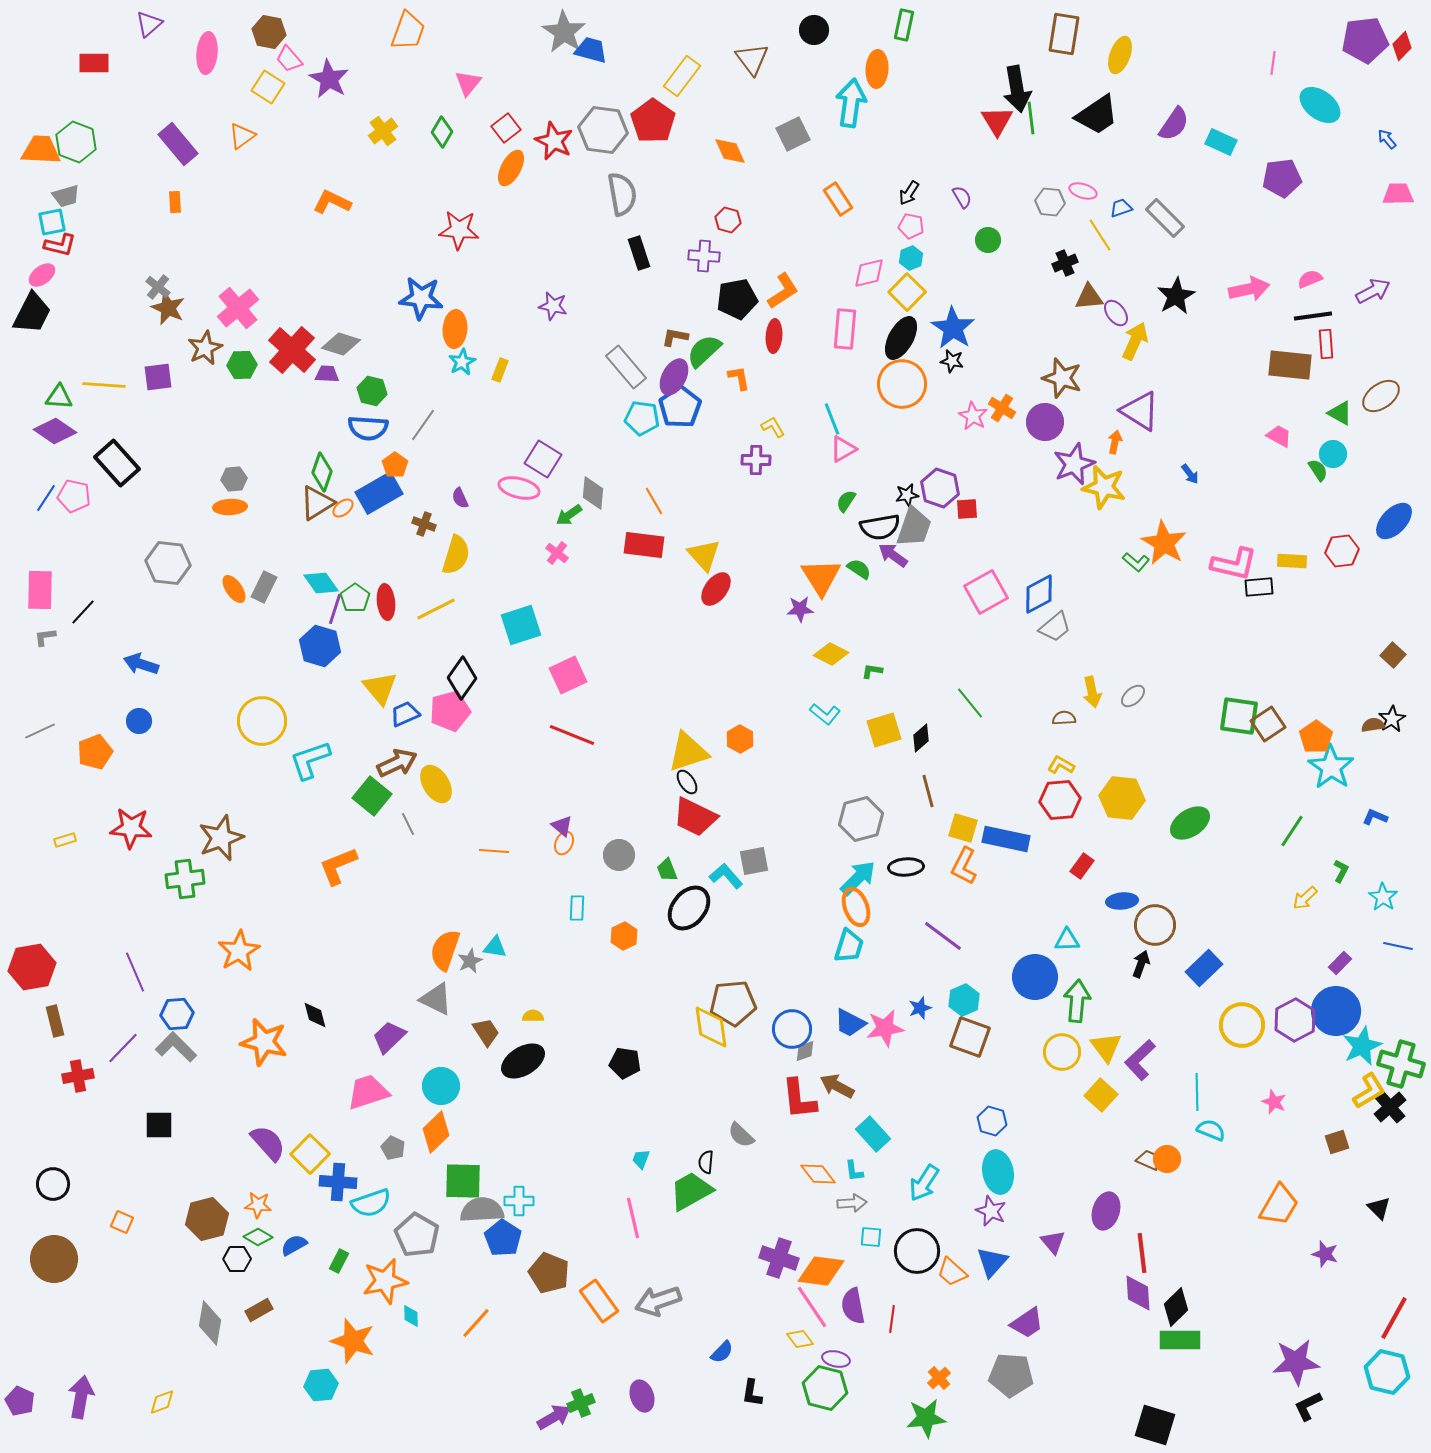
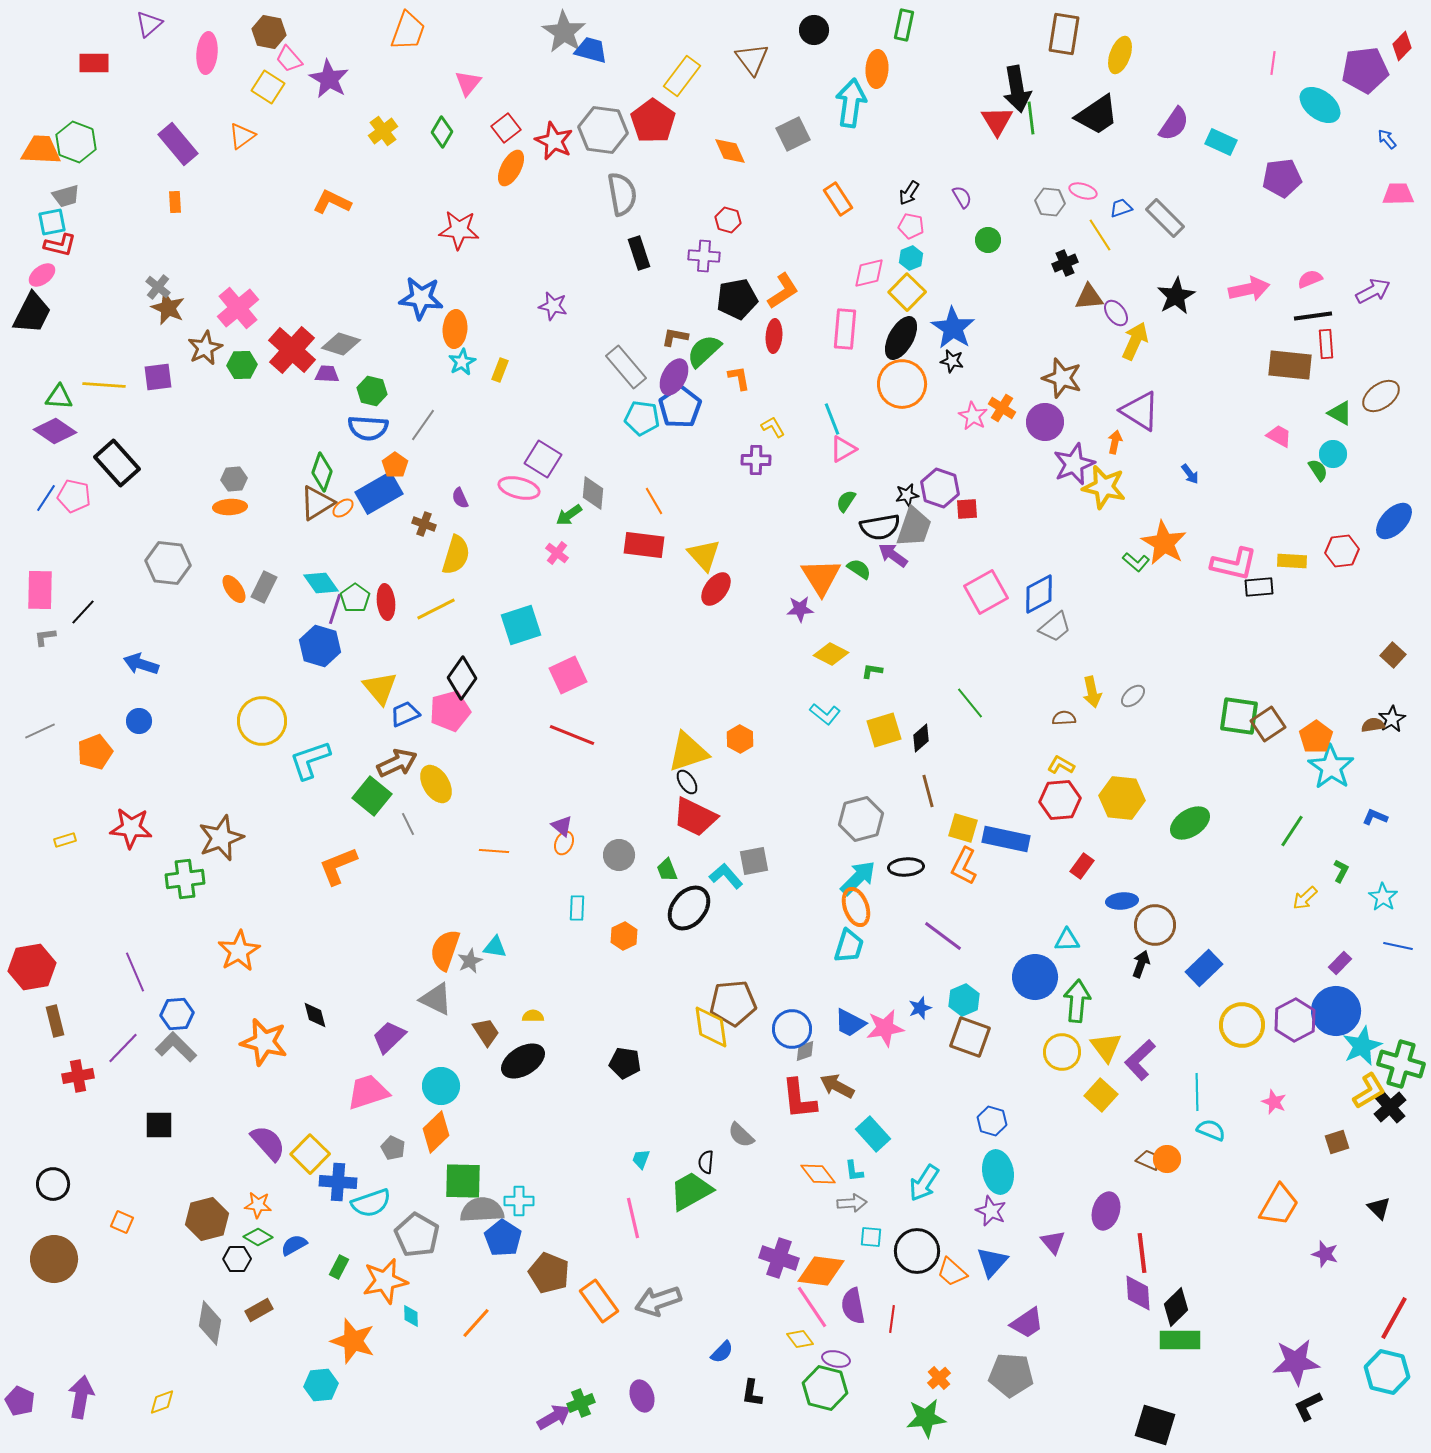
purple pentagon at (1365, 40): moved 30 px down
green rectangle at (339, 1261): moved 6 px down
